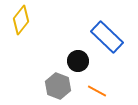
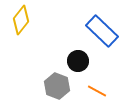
blue rectangle: moved 5 px left, 6 px up
gray hexagon: moved 1 px left
